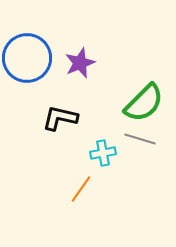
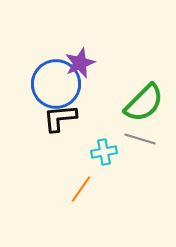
blue circle: moved 29 px right, 26 px down
black L-shape: rotated 18 degrees counterclockwise
cyan cross: moved 1 px right, 1 px up
